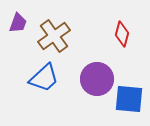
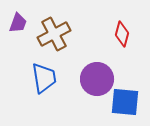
brown cross: moved 2 px up; rotated 8 degrees clockwise
blue trapezoid: rotated 56 degrees counterclockwise
blue square: moved 4 px left, 3 px down
